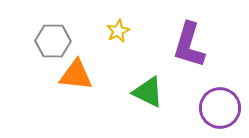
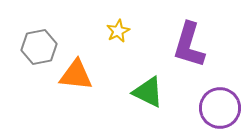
gray hexagon: moved 14 px left, 6 px down; rotated 12 degrees counterclockwise
